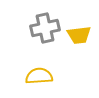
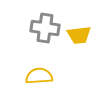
gray cross: rotated 20 degrees clockwise
